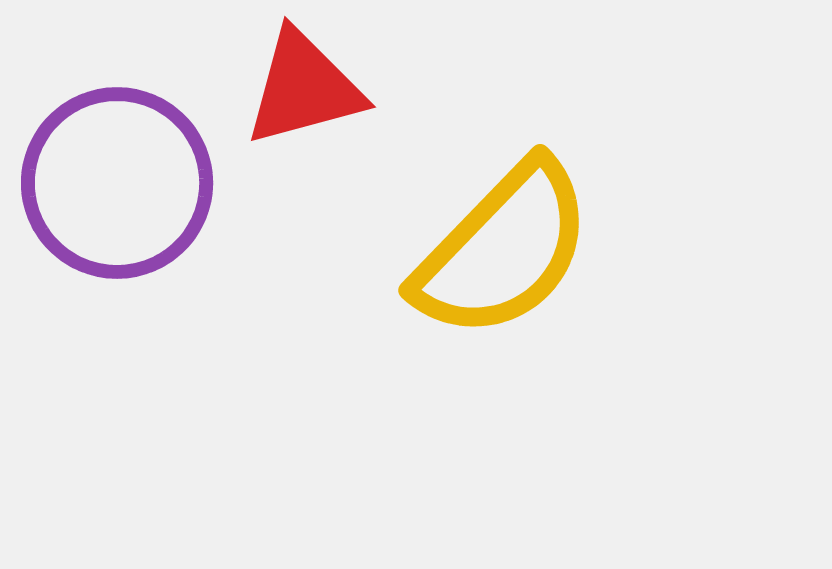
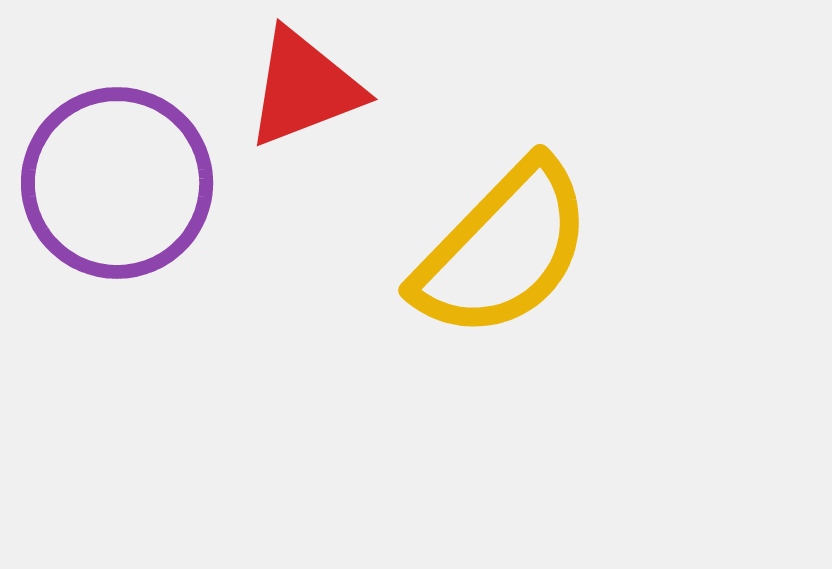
red triangle: rotated 6 degrees counterclockwise
